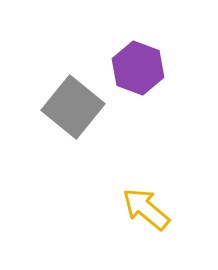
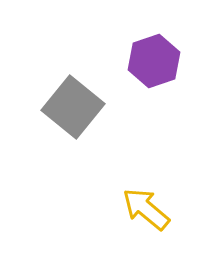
purple hexagon: moved 16 px right, 7 px up; rotated 21 degrees clockwise
